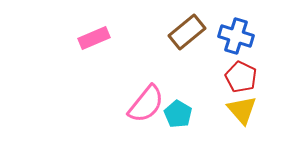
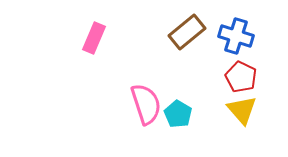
pink rectangle: rotated 44 degrees counterclockwise
pink semicircle: rotated 57 degrees counterclockwise
